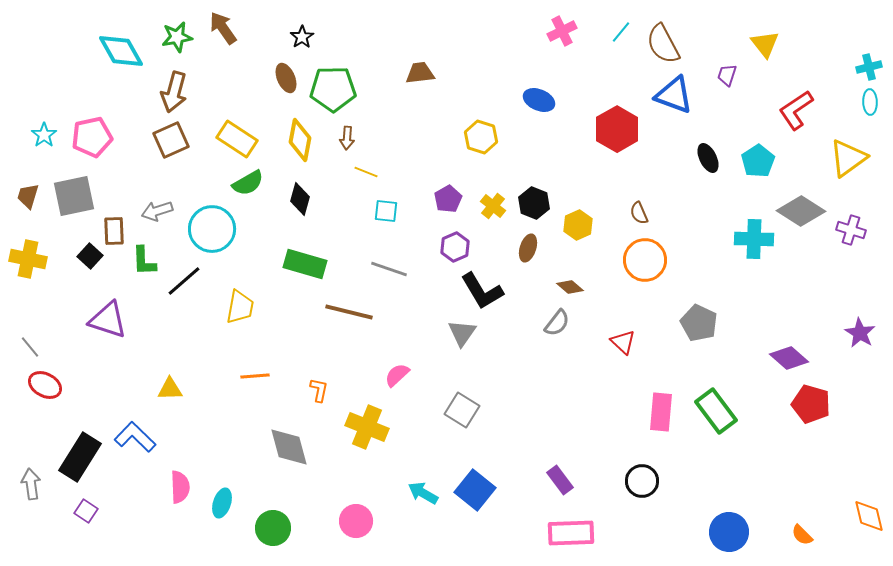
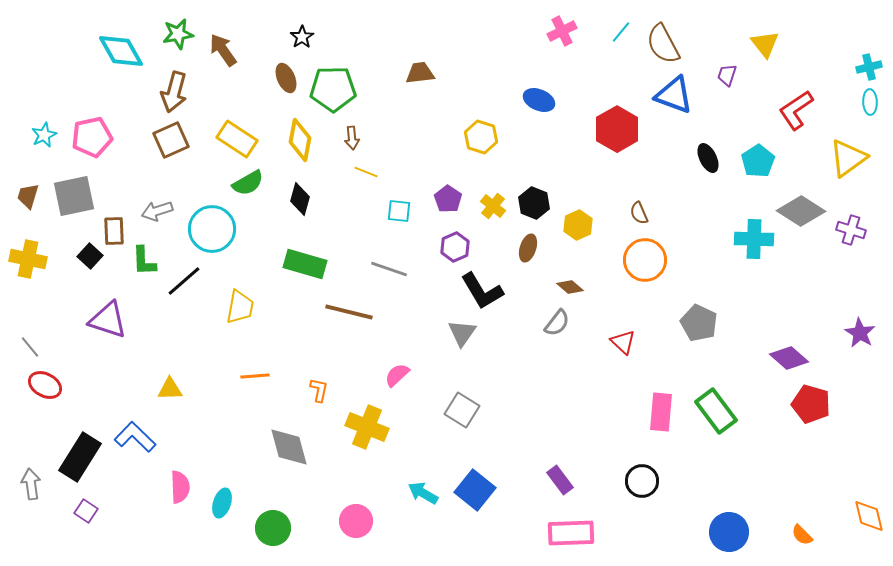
brown arrow at (223, 28): moved 22 px down
green star at (177, 37): moved 1 px right, 3 px up
cyan star at (44, 135): rotated 10 degrees clockwise
brown arrow at (347, 138): moved 5 px right; rotated 10 degrees counterclockwise
purple pentagon at (448, 199): rotated 8 degrees counterclockwise
cyan square at (386, 211): moved 13 px right
